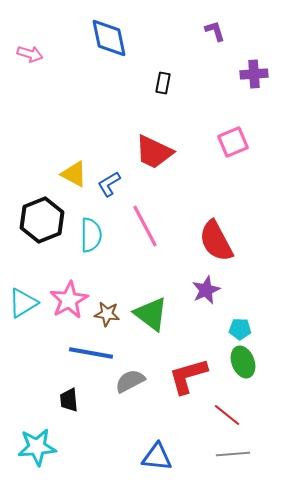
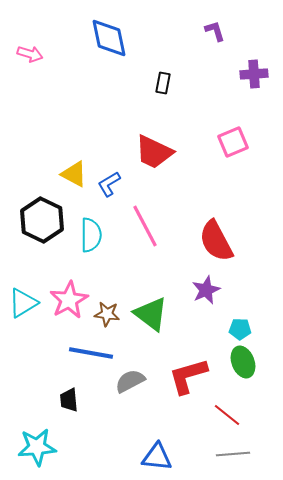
black hexagon: rotated 12 degrees counterclockwise
